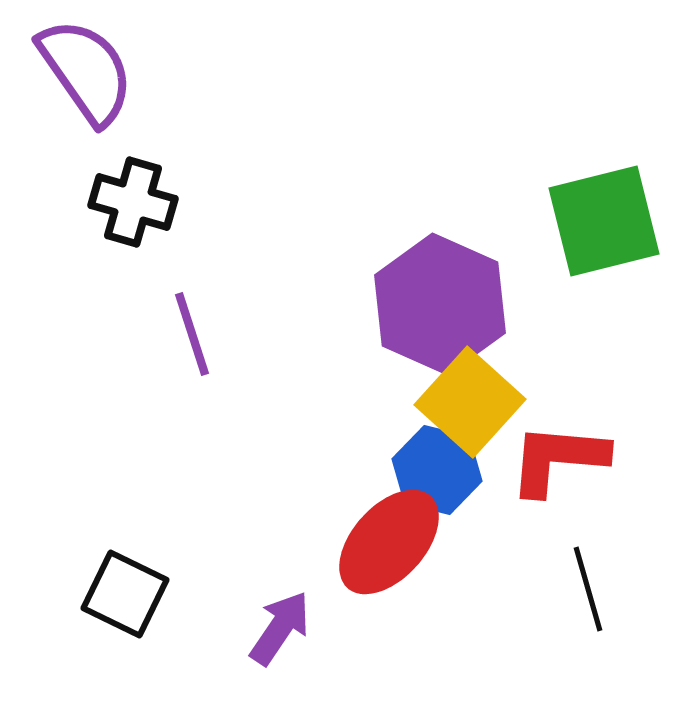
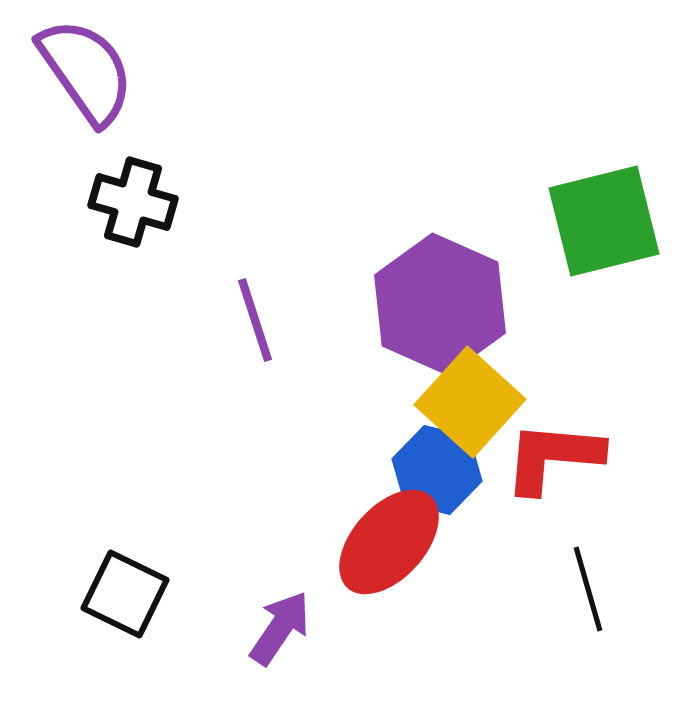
purple line: moved 63 px right, 14 px up
red L-shape: moved 5 px left, 2 px up
